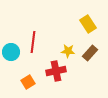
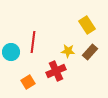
yellow rectangle: moved 1 px left, 1 px down
brown rectangle: moved 1 px up
red cross: rotated 12 degrees counterclockwise
